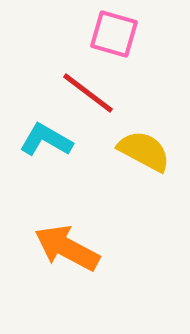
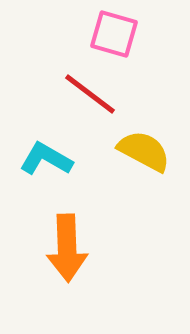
red line: moved 2 px right, 1 px down
cyan L-shape: moved 19 px down
orange arrow: rotated 120 degrees counterclockwise
